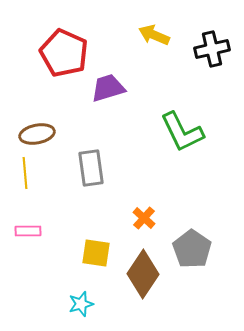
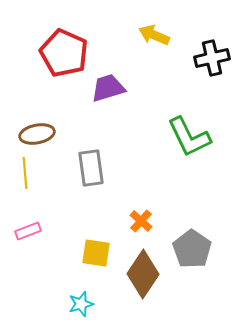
black cross: moved 9 px down
green L-shape: moved 7 px right, 5 px down
orange cross: moved 3 px left, 3 px down
pink rectangle: rotated 20 degrees counterclockwise
